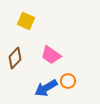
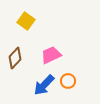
yellow square: rotated 12 degrees clockwise
pink trapezoid: rotated 120 degrees clockwise
blue arrow: moved 2 px left, 3 px up; rotated 15 degrees counterclockwise
